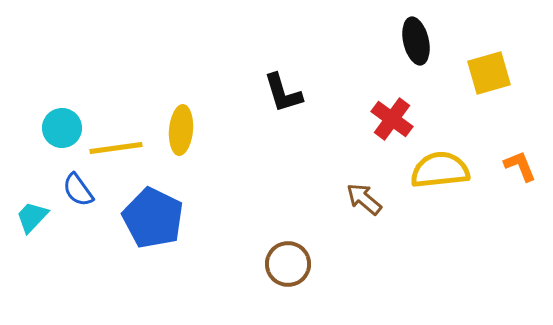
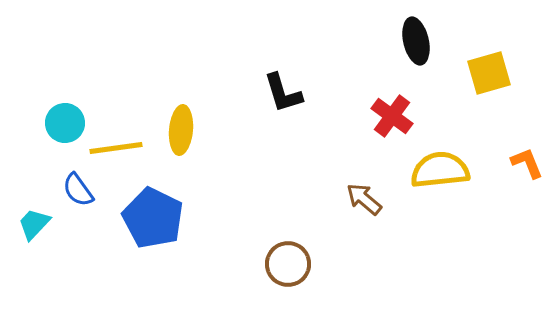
red cross: moved 3 px up
cyan circle: moved 3 px right, 5 px up
orange L-shape: moved 7 px right, 3 px up
cyan trapezoid: moved 2 px right, 7 px down
